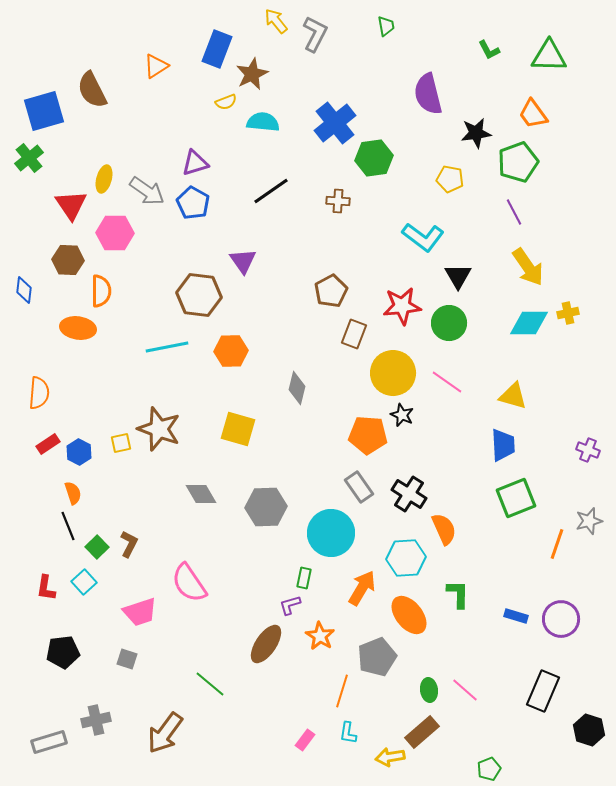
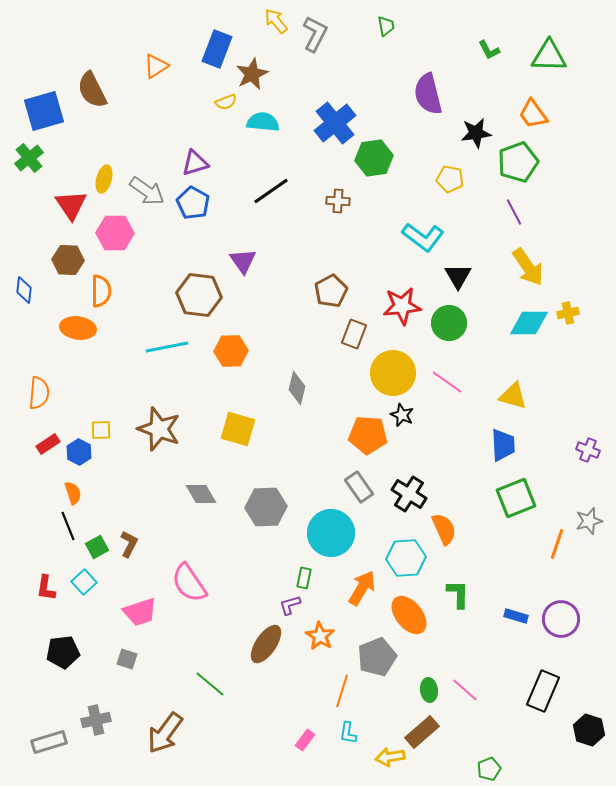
yellow square at (121, 443): moved 20 px left, 13 px up; rotated 10 degrees clockwise
green square at (97, 547): rotated 15 degrees clockwise
